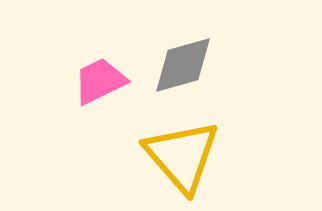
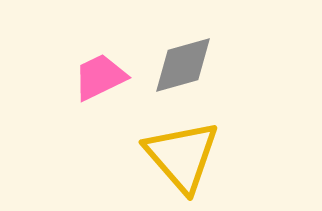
pink trapezoid: moved 4 px up
